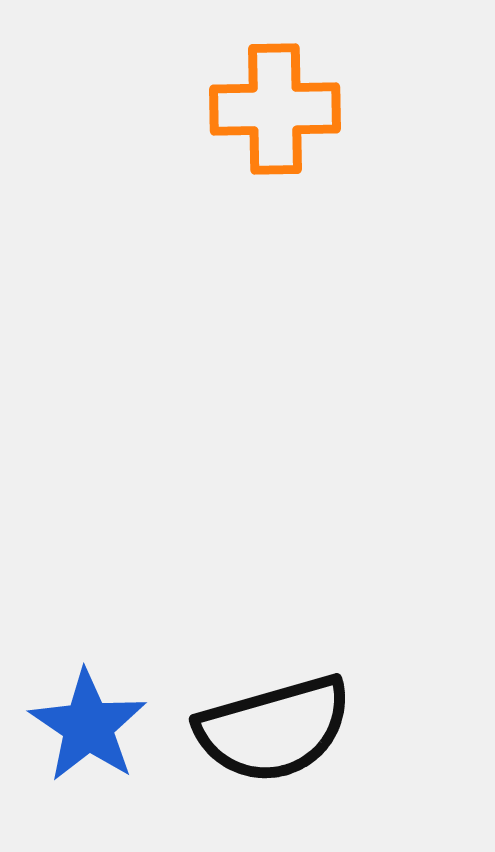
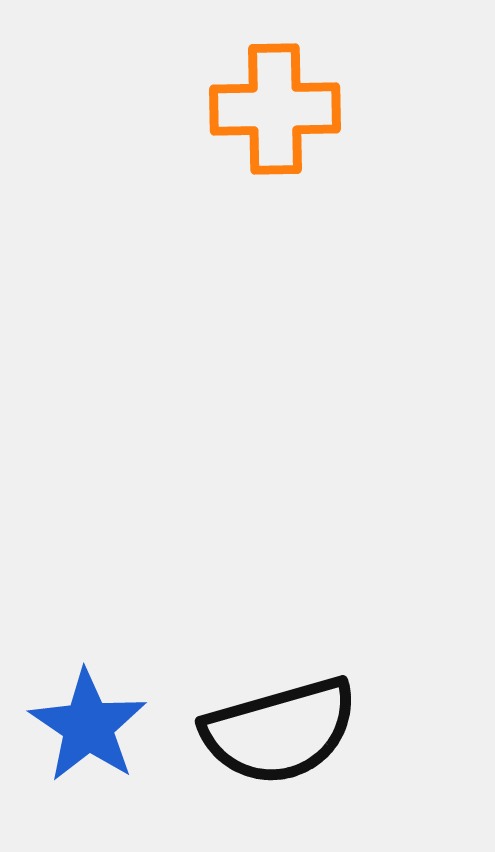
black semicircle: moved 6 px right, 2 px down
